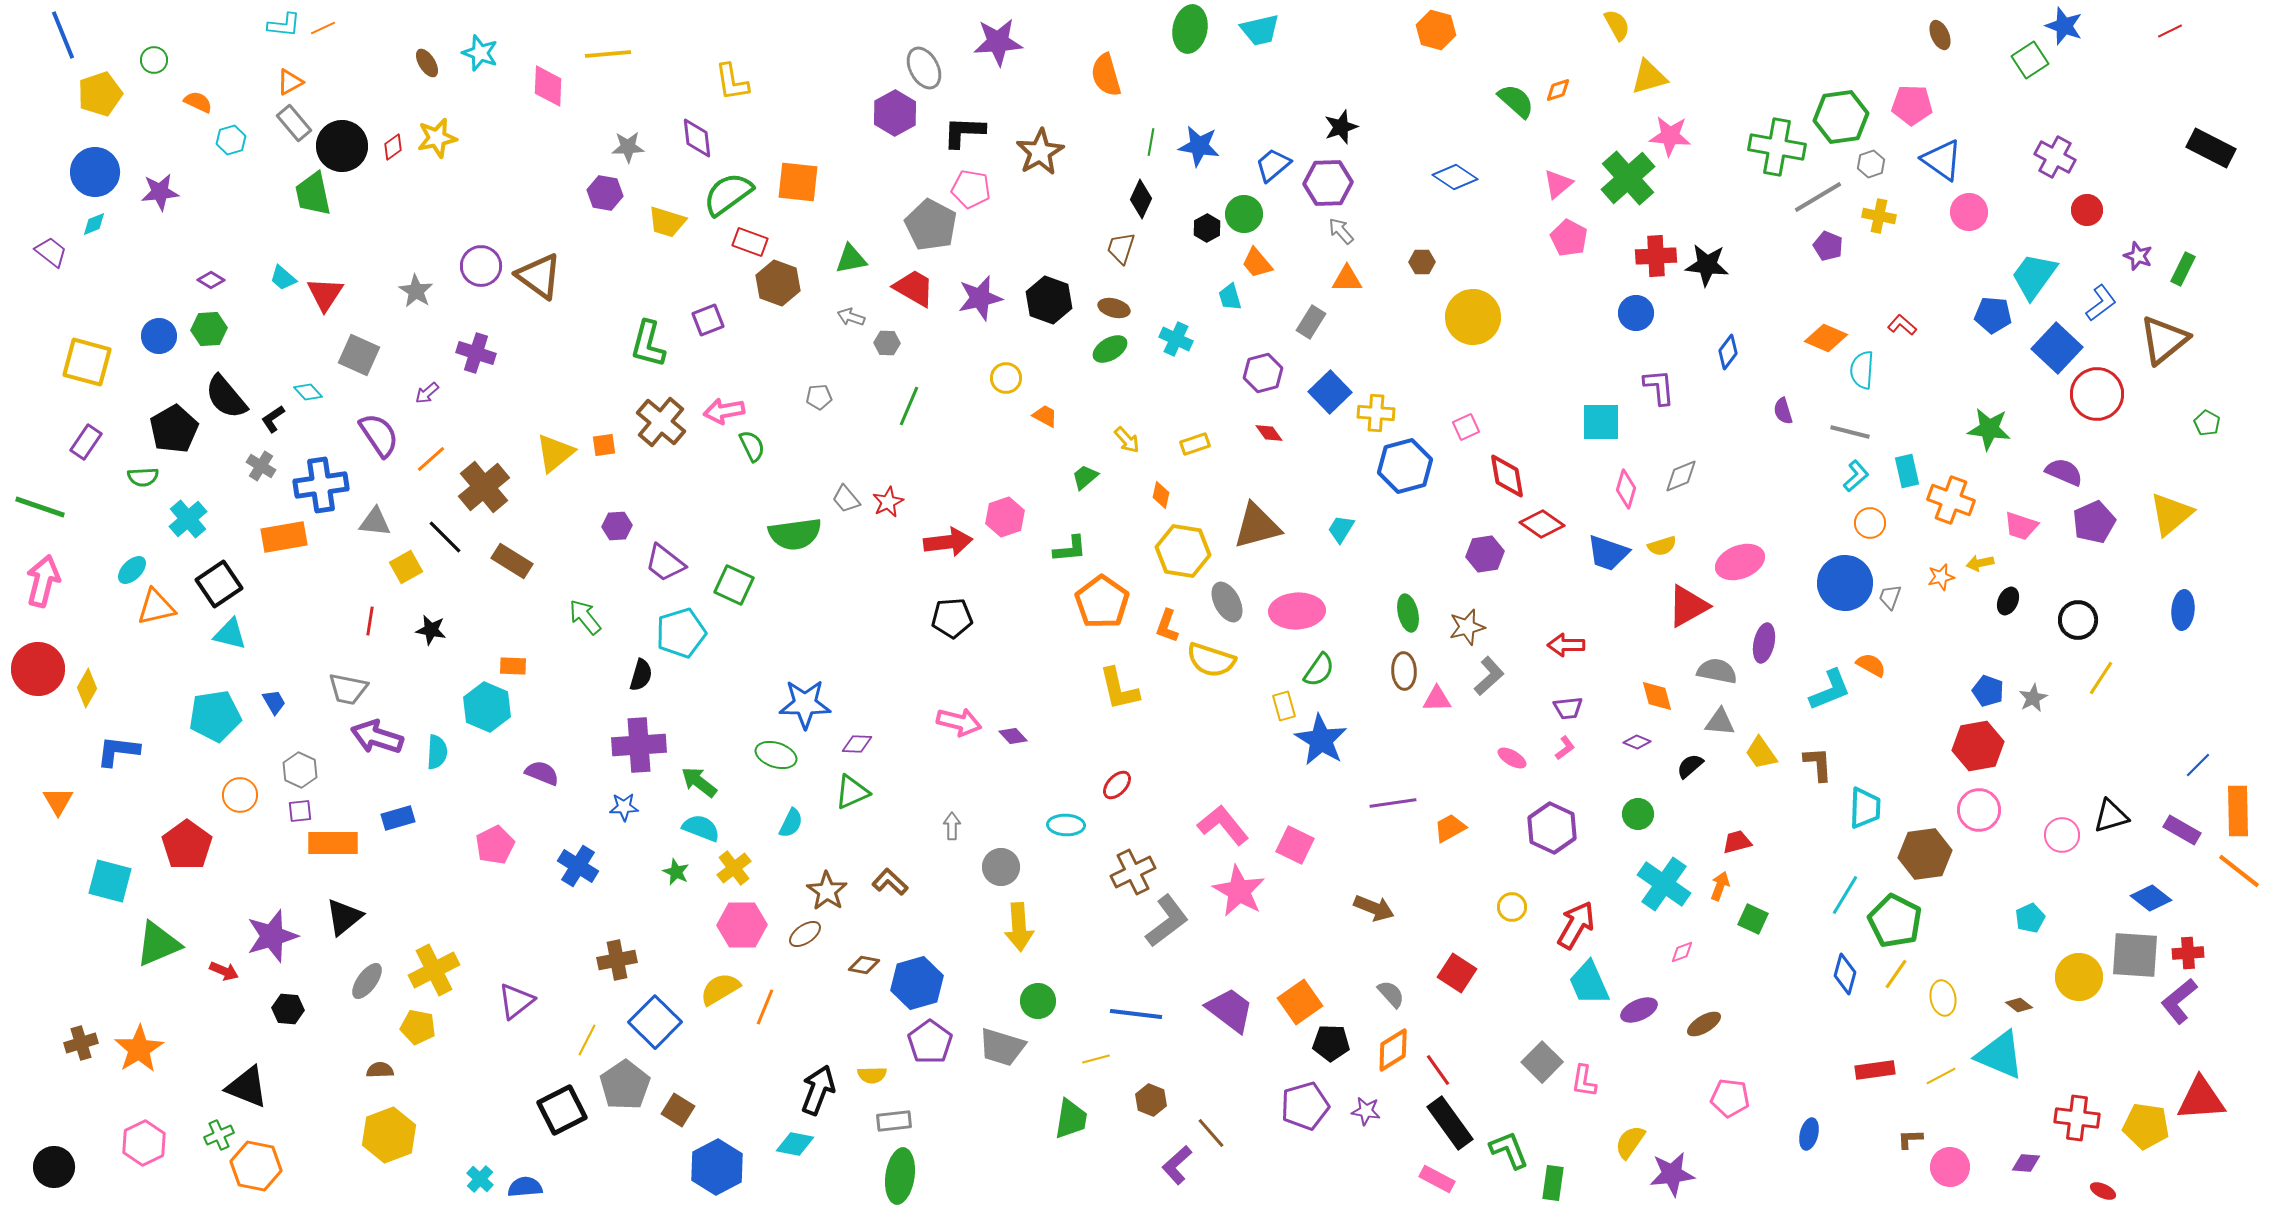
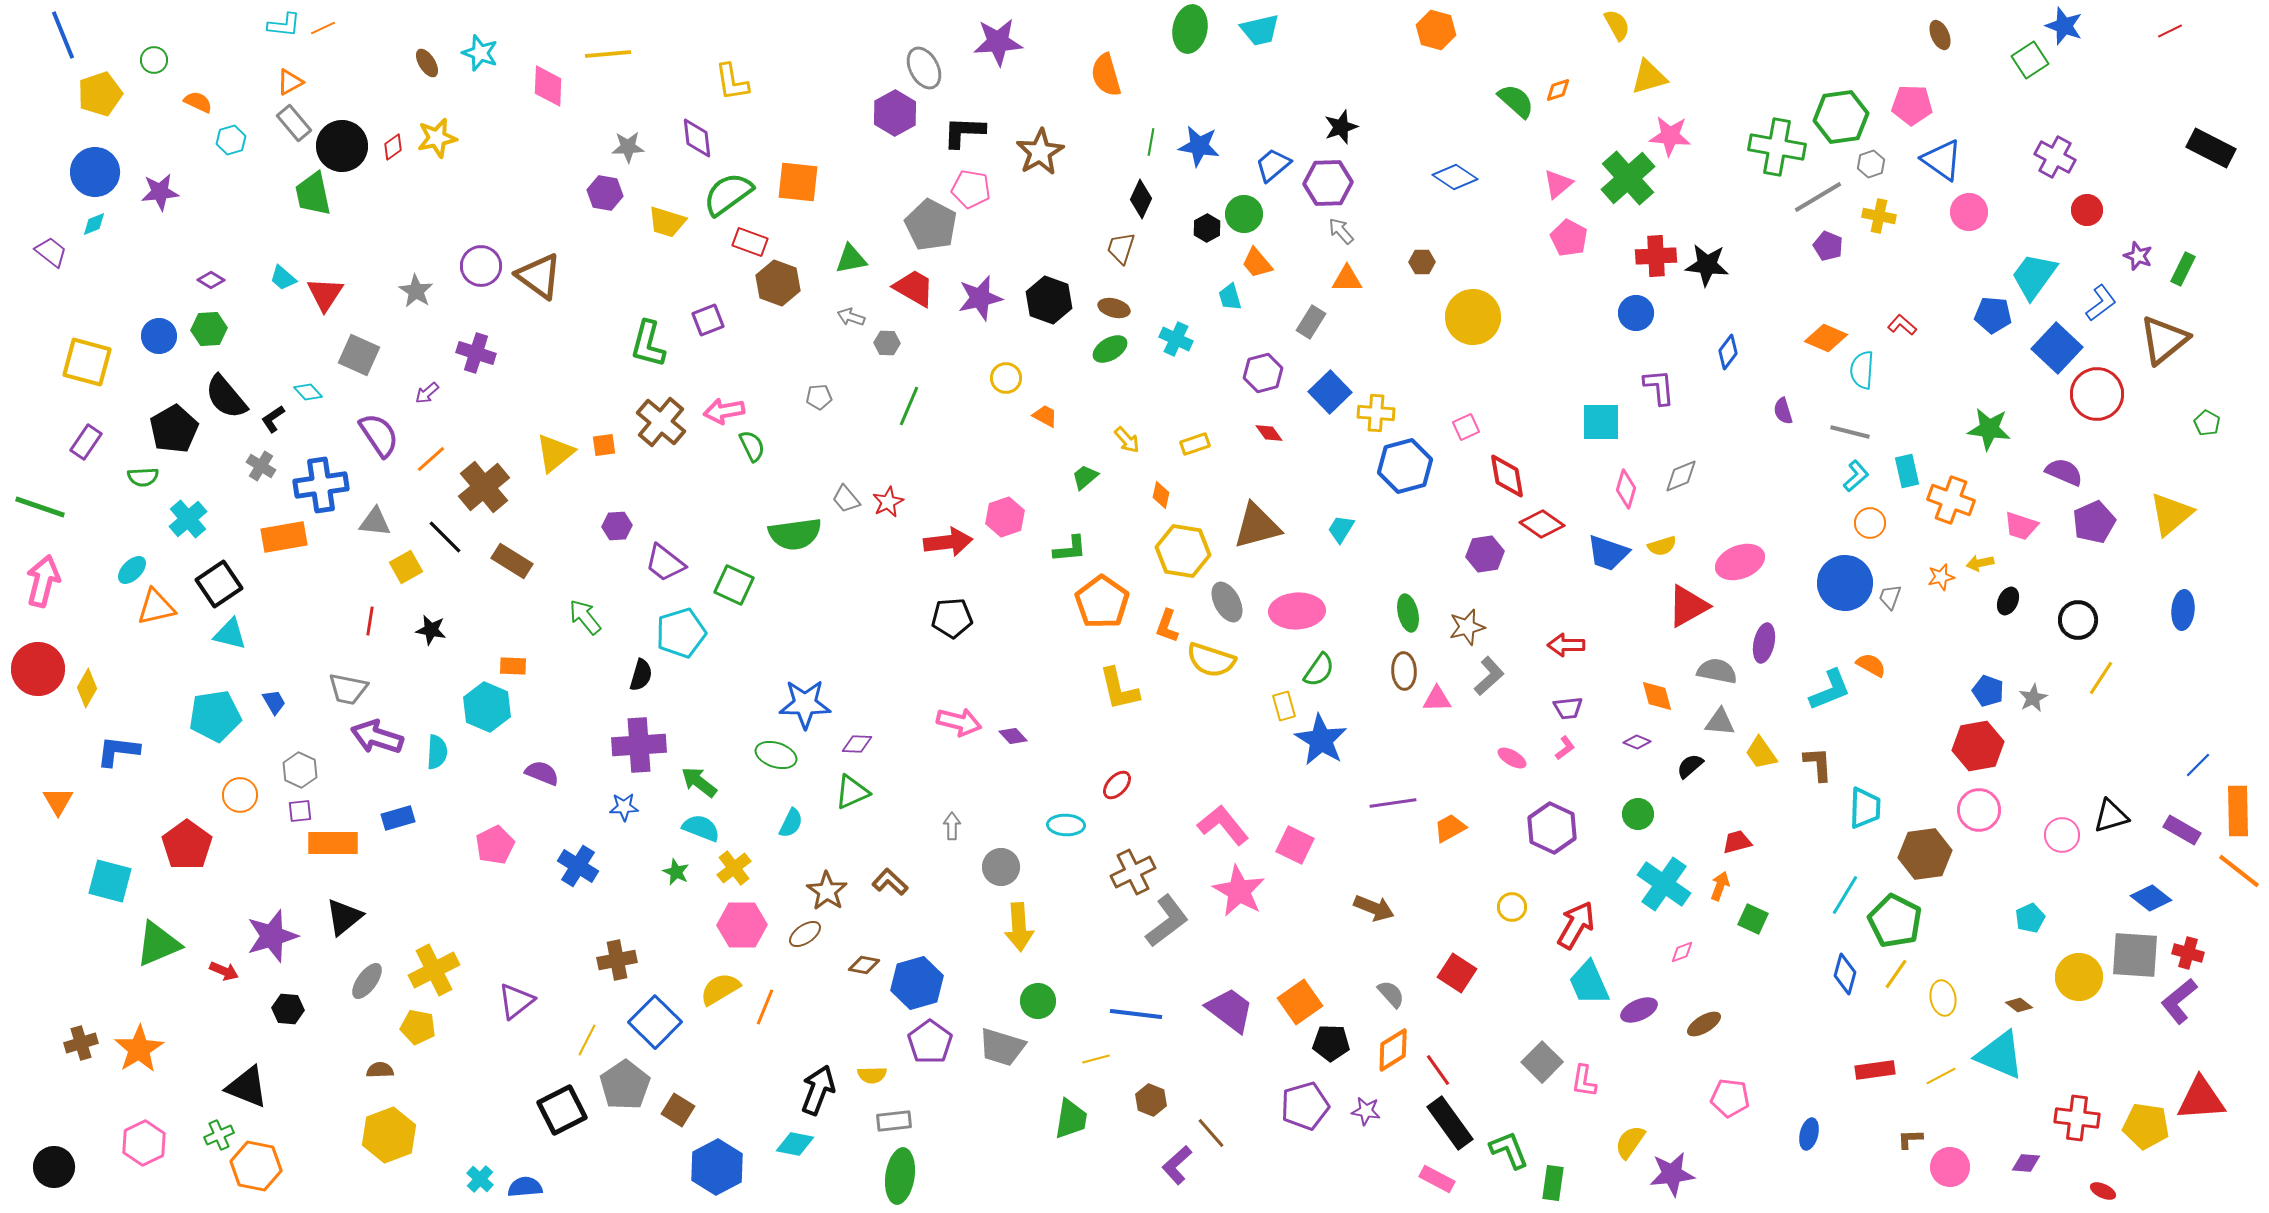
red cross at (2188, 953): rotated 20 degrees clockwise
